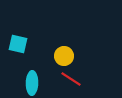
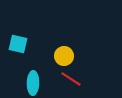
cyan ellipse: moved 1 px right
